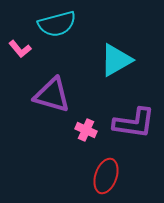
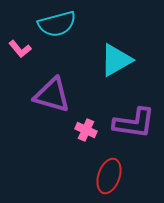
red ellipse: moved 3 px right
